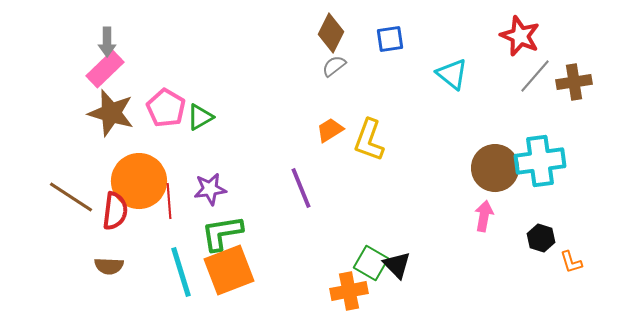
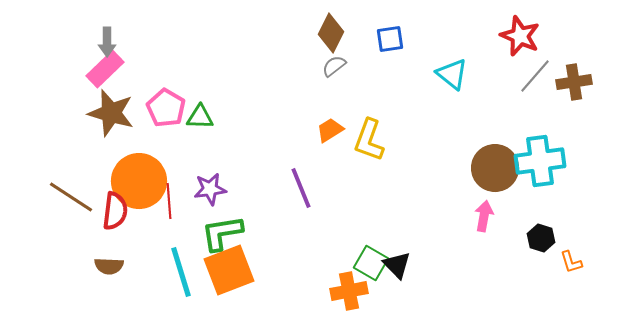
green triangle: rotated 32 degrees clockwise
